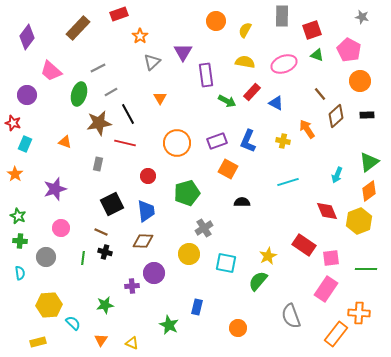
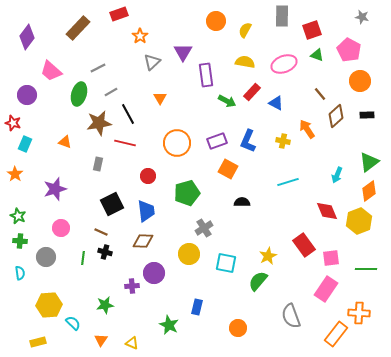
red rectangle at (304, 245): rotated 20 degrees clockwise
